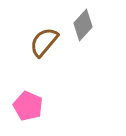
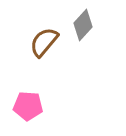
pink pentagon: rotated 20 degrees counterclockwise
